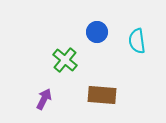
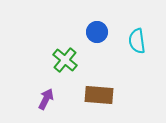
brown rectangle: moved 3 px left
purple arrow: moved 2 px right
